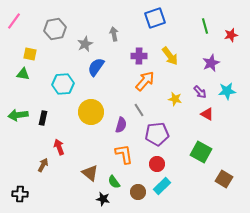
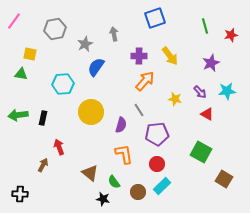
green triangle: moved 2 px left
